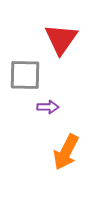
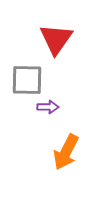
red triangle: moved 5 px left
gray square: moved 2 px right, 5 px down
